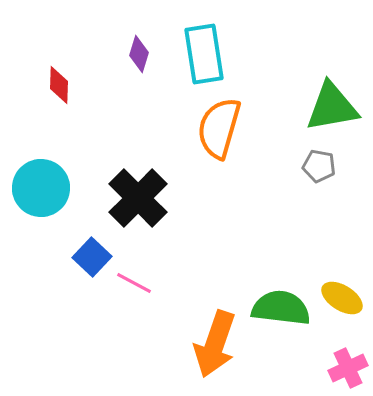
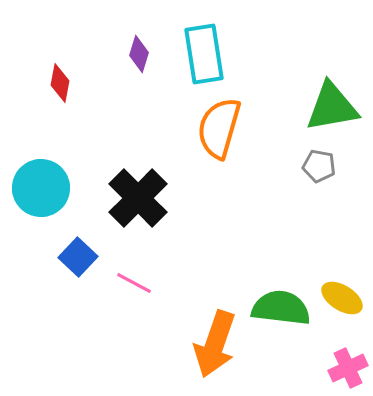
red diamond: moved 1 px right, 2 px up; rotated 9 degrees clockwise
blue square: moved 14 px left
